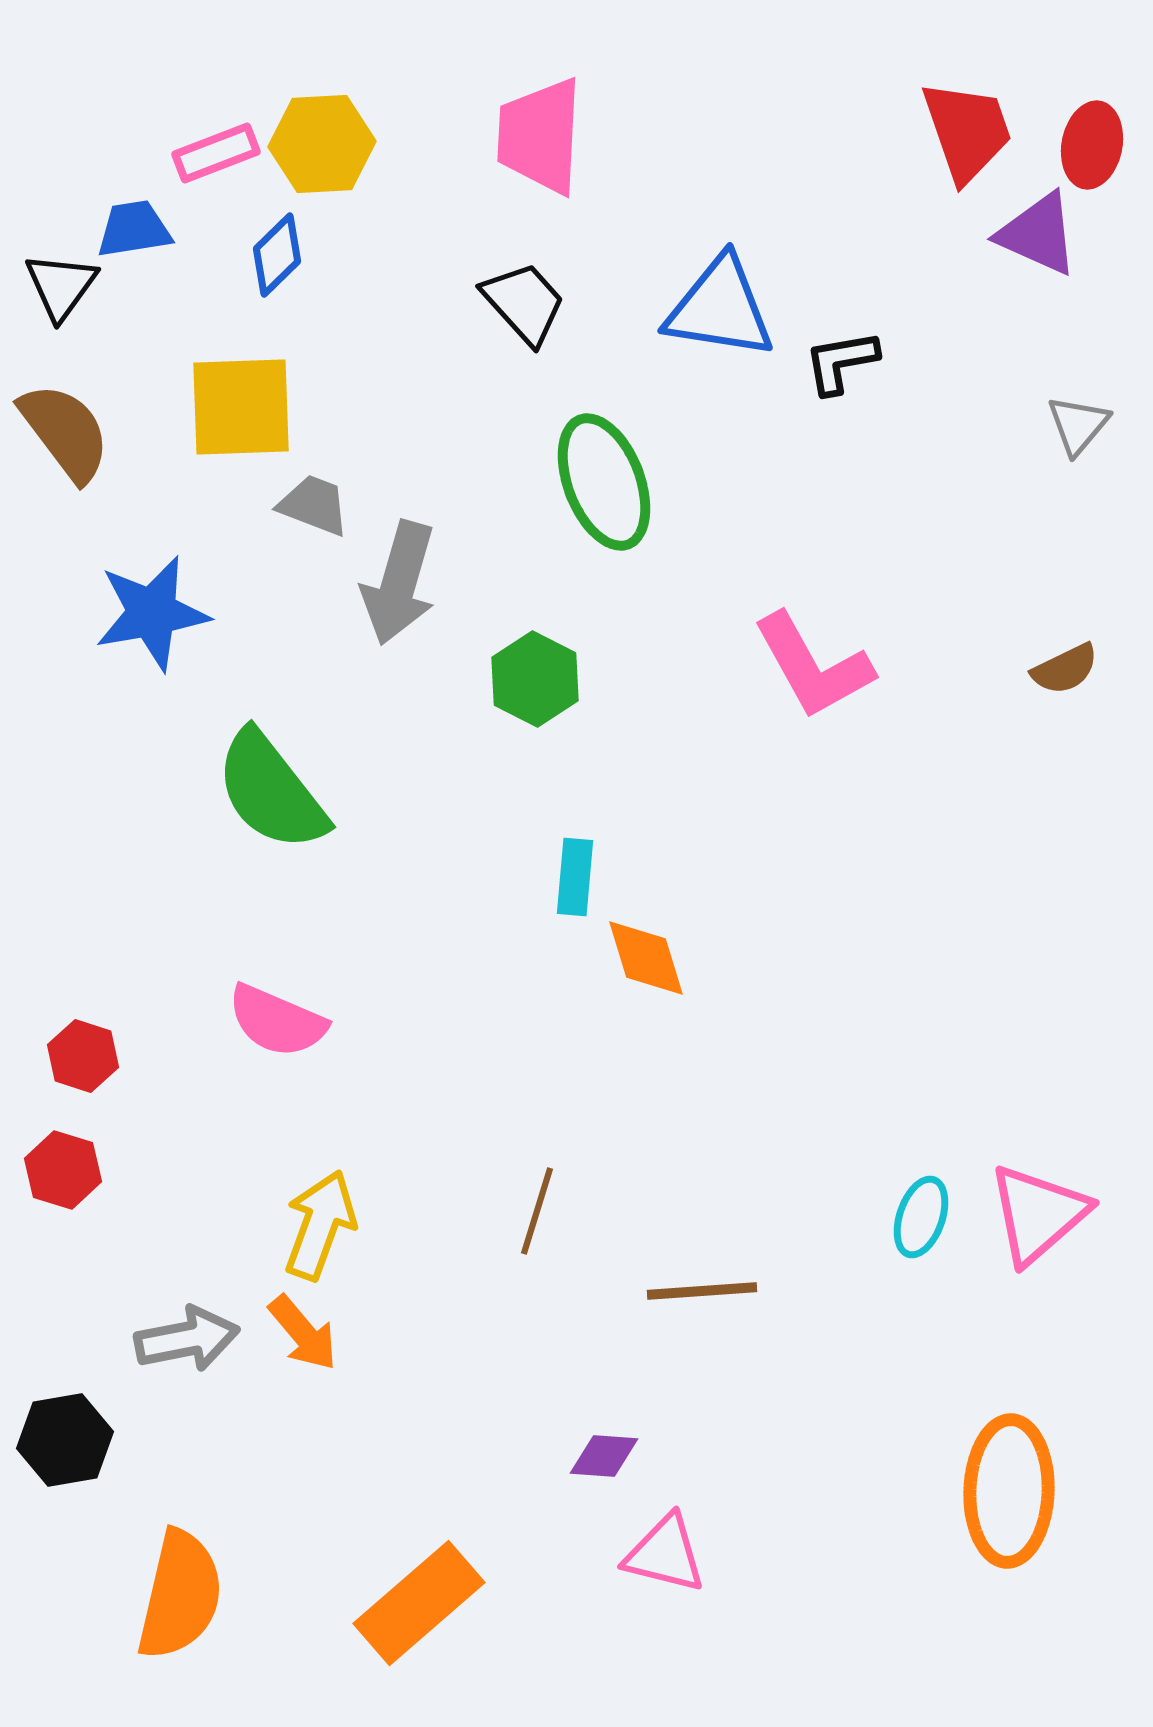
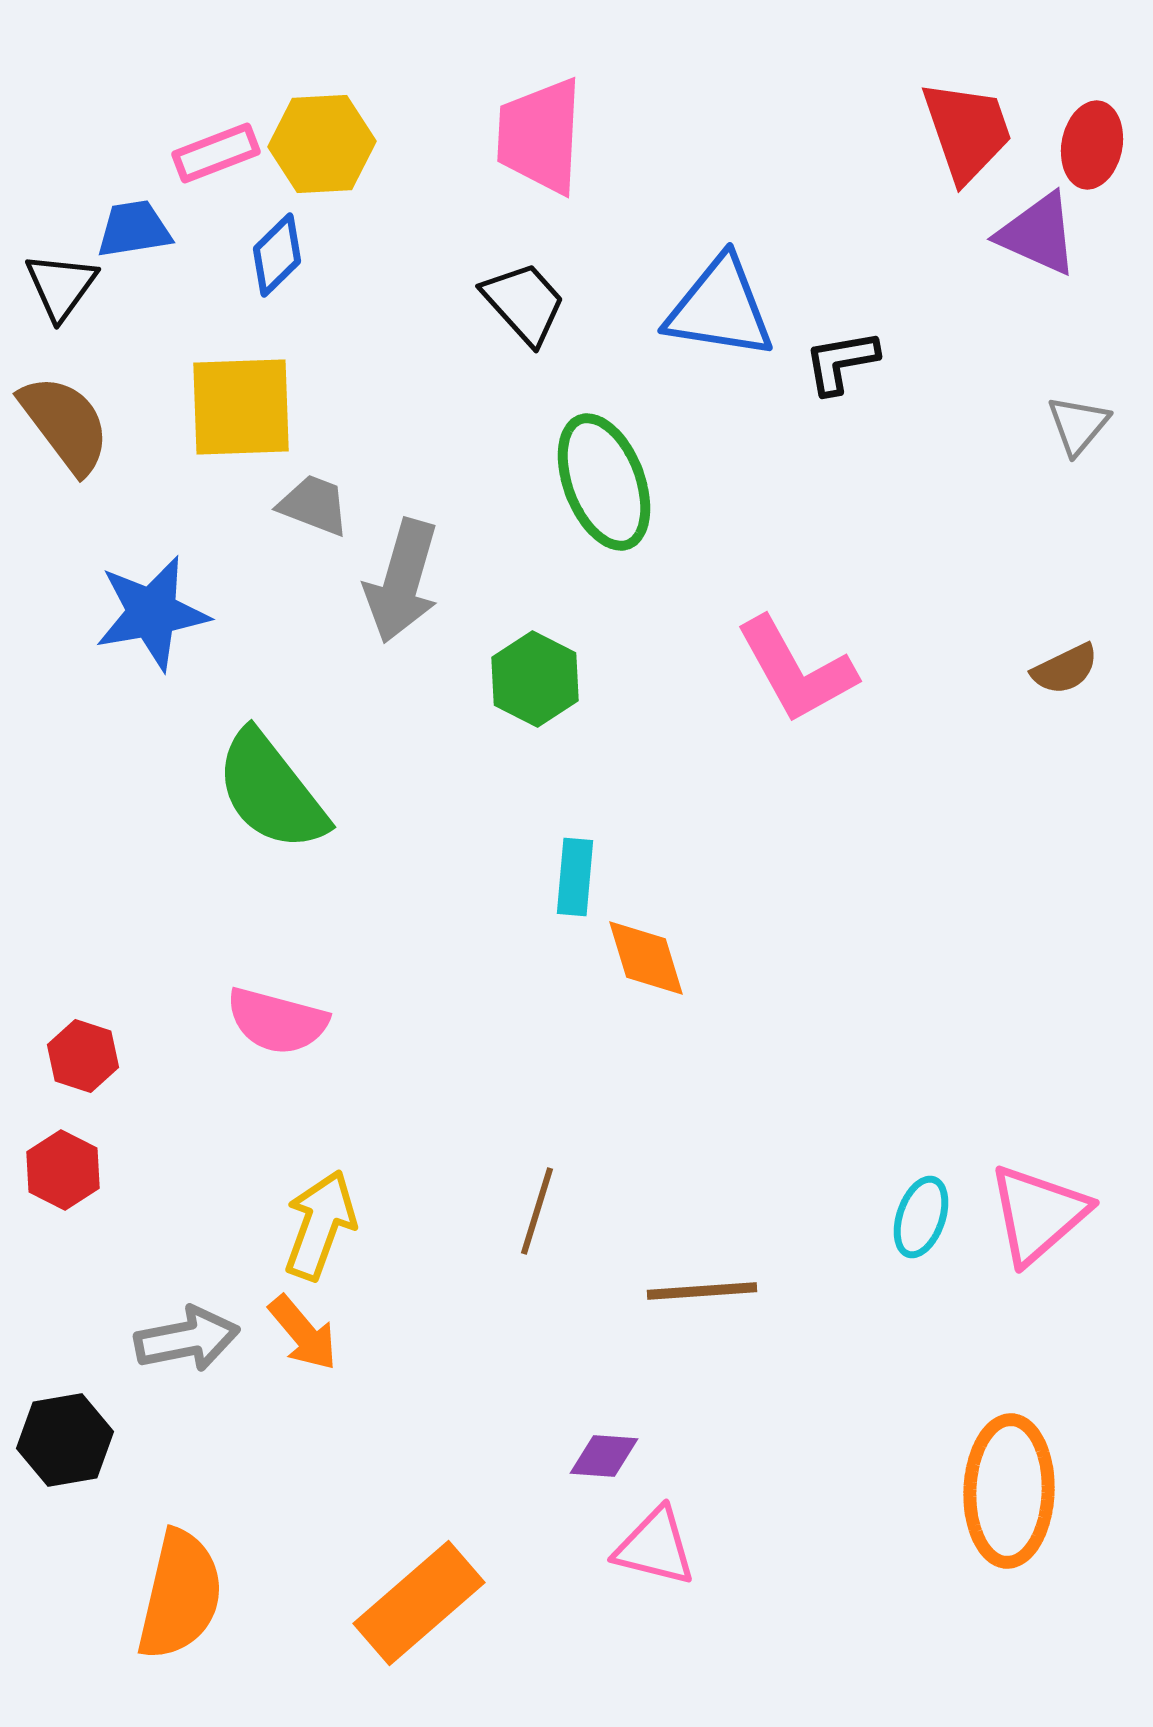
brown semicircle at (65, 432): moved 8 px up
gray arrow at (399, 583): moved 3 px right, 2 px up
pink L-shape at (813, 666): moved 17 px left, 4 px down
pink semicircle at (277, 1021): rotated 8 degrees counterclockwise
red hexagon at (63, 1170): rotated 10 degrees clockwise
pink triangle at (665, 1554): moved 10 px left, 7 px up
